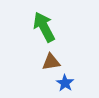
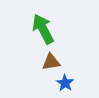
green arrow: moved 1 px left, 2 px down
